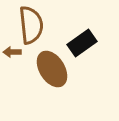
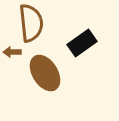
brown semicircle: moved 2 px up
brown ellipse: moved 7 px left, 4 px down
